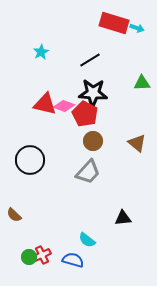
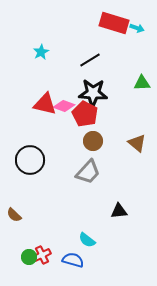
black triangle: moved 4 px left, 7 px up
